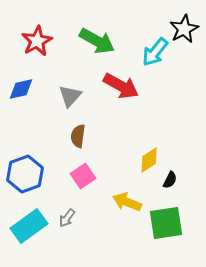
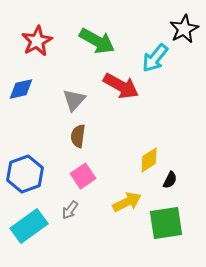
cyan arrow: moved 6 px down
gray triangle: moved 4 px right, 4 px down
yellow arrow: rotated 132 degrees clockwise
gray arrow: moved 3 px right, 8 px up
